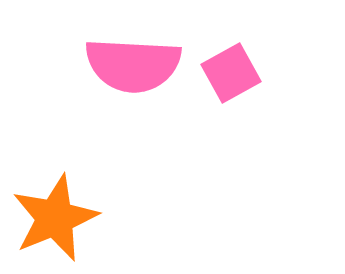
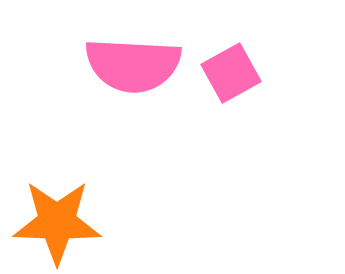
orange star: moved 2 px right, 4 px down; rotated 24 degrees clockwise
